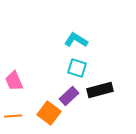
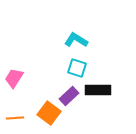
pink trapezoid: moved 3 px up; rotated 55 degrees clockwise
black rectangle: moved 2 px left; rotated 15 degrees clockwise
orange line: moved 2 px right, 2 px down
